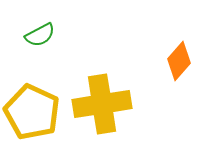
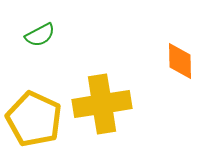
orange diamond: moved 1 px right; rotated 42 degrees counterclockwise
yellow pentagon: moved 2 px right, 7 px down
